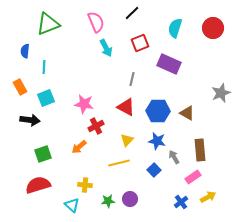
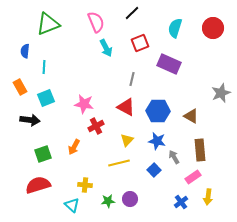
brown triangle: moved 4 px right, 3 px down
orange arrow: moved 5 px left; rotated 21 degrees counterclockwise
yellow arrow: rotated 126 degrees clockwise
